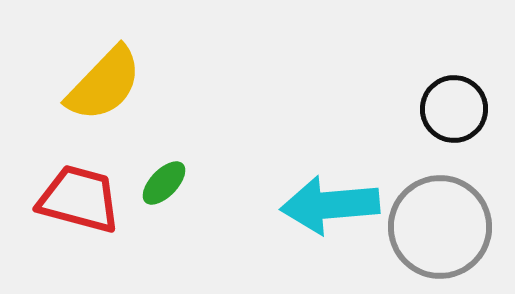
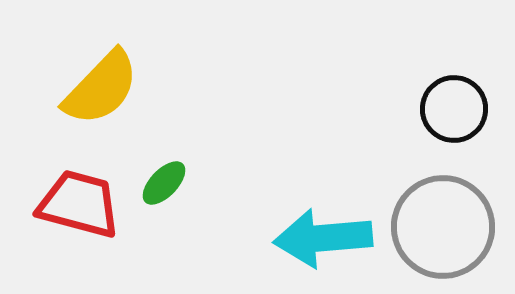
yellow semicircle: moved 3 px left, 4 px down
red trapezoid: moved 5 px down
cyan arrow: moved 7 px left, 33 px down
gray circle: moved 3 px right
